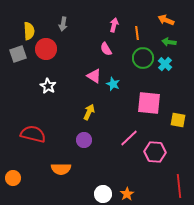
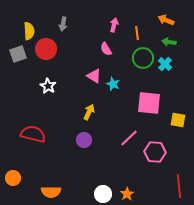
orange semicircle: moved 10 px left, 23 px down
